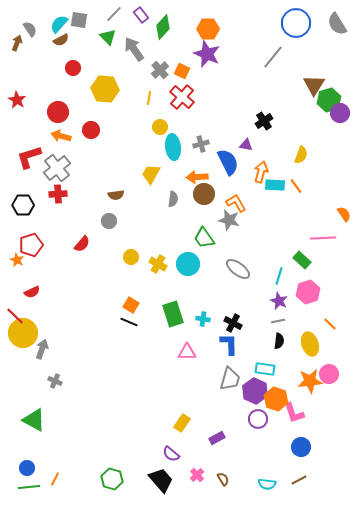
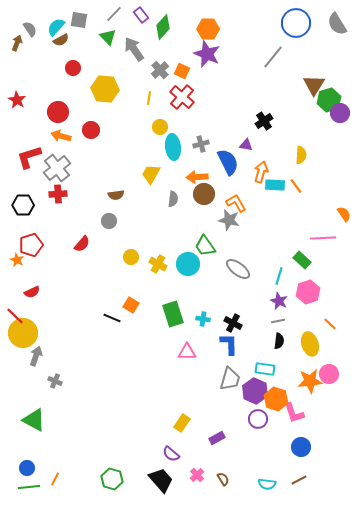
cyan semicircle at (59, 24): moved 3 px left, 3 px down
yellow semicircle at (301, 155): rotated 18 degrees counterclockwise
green trapezoid at (204, 238): moved 1 px right, 8 px down
black line at (129, 322): moved 17 px left, 4 px up
gray arrow at (42, 349): moved 6 px left, 7 px down
